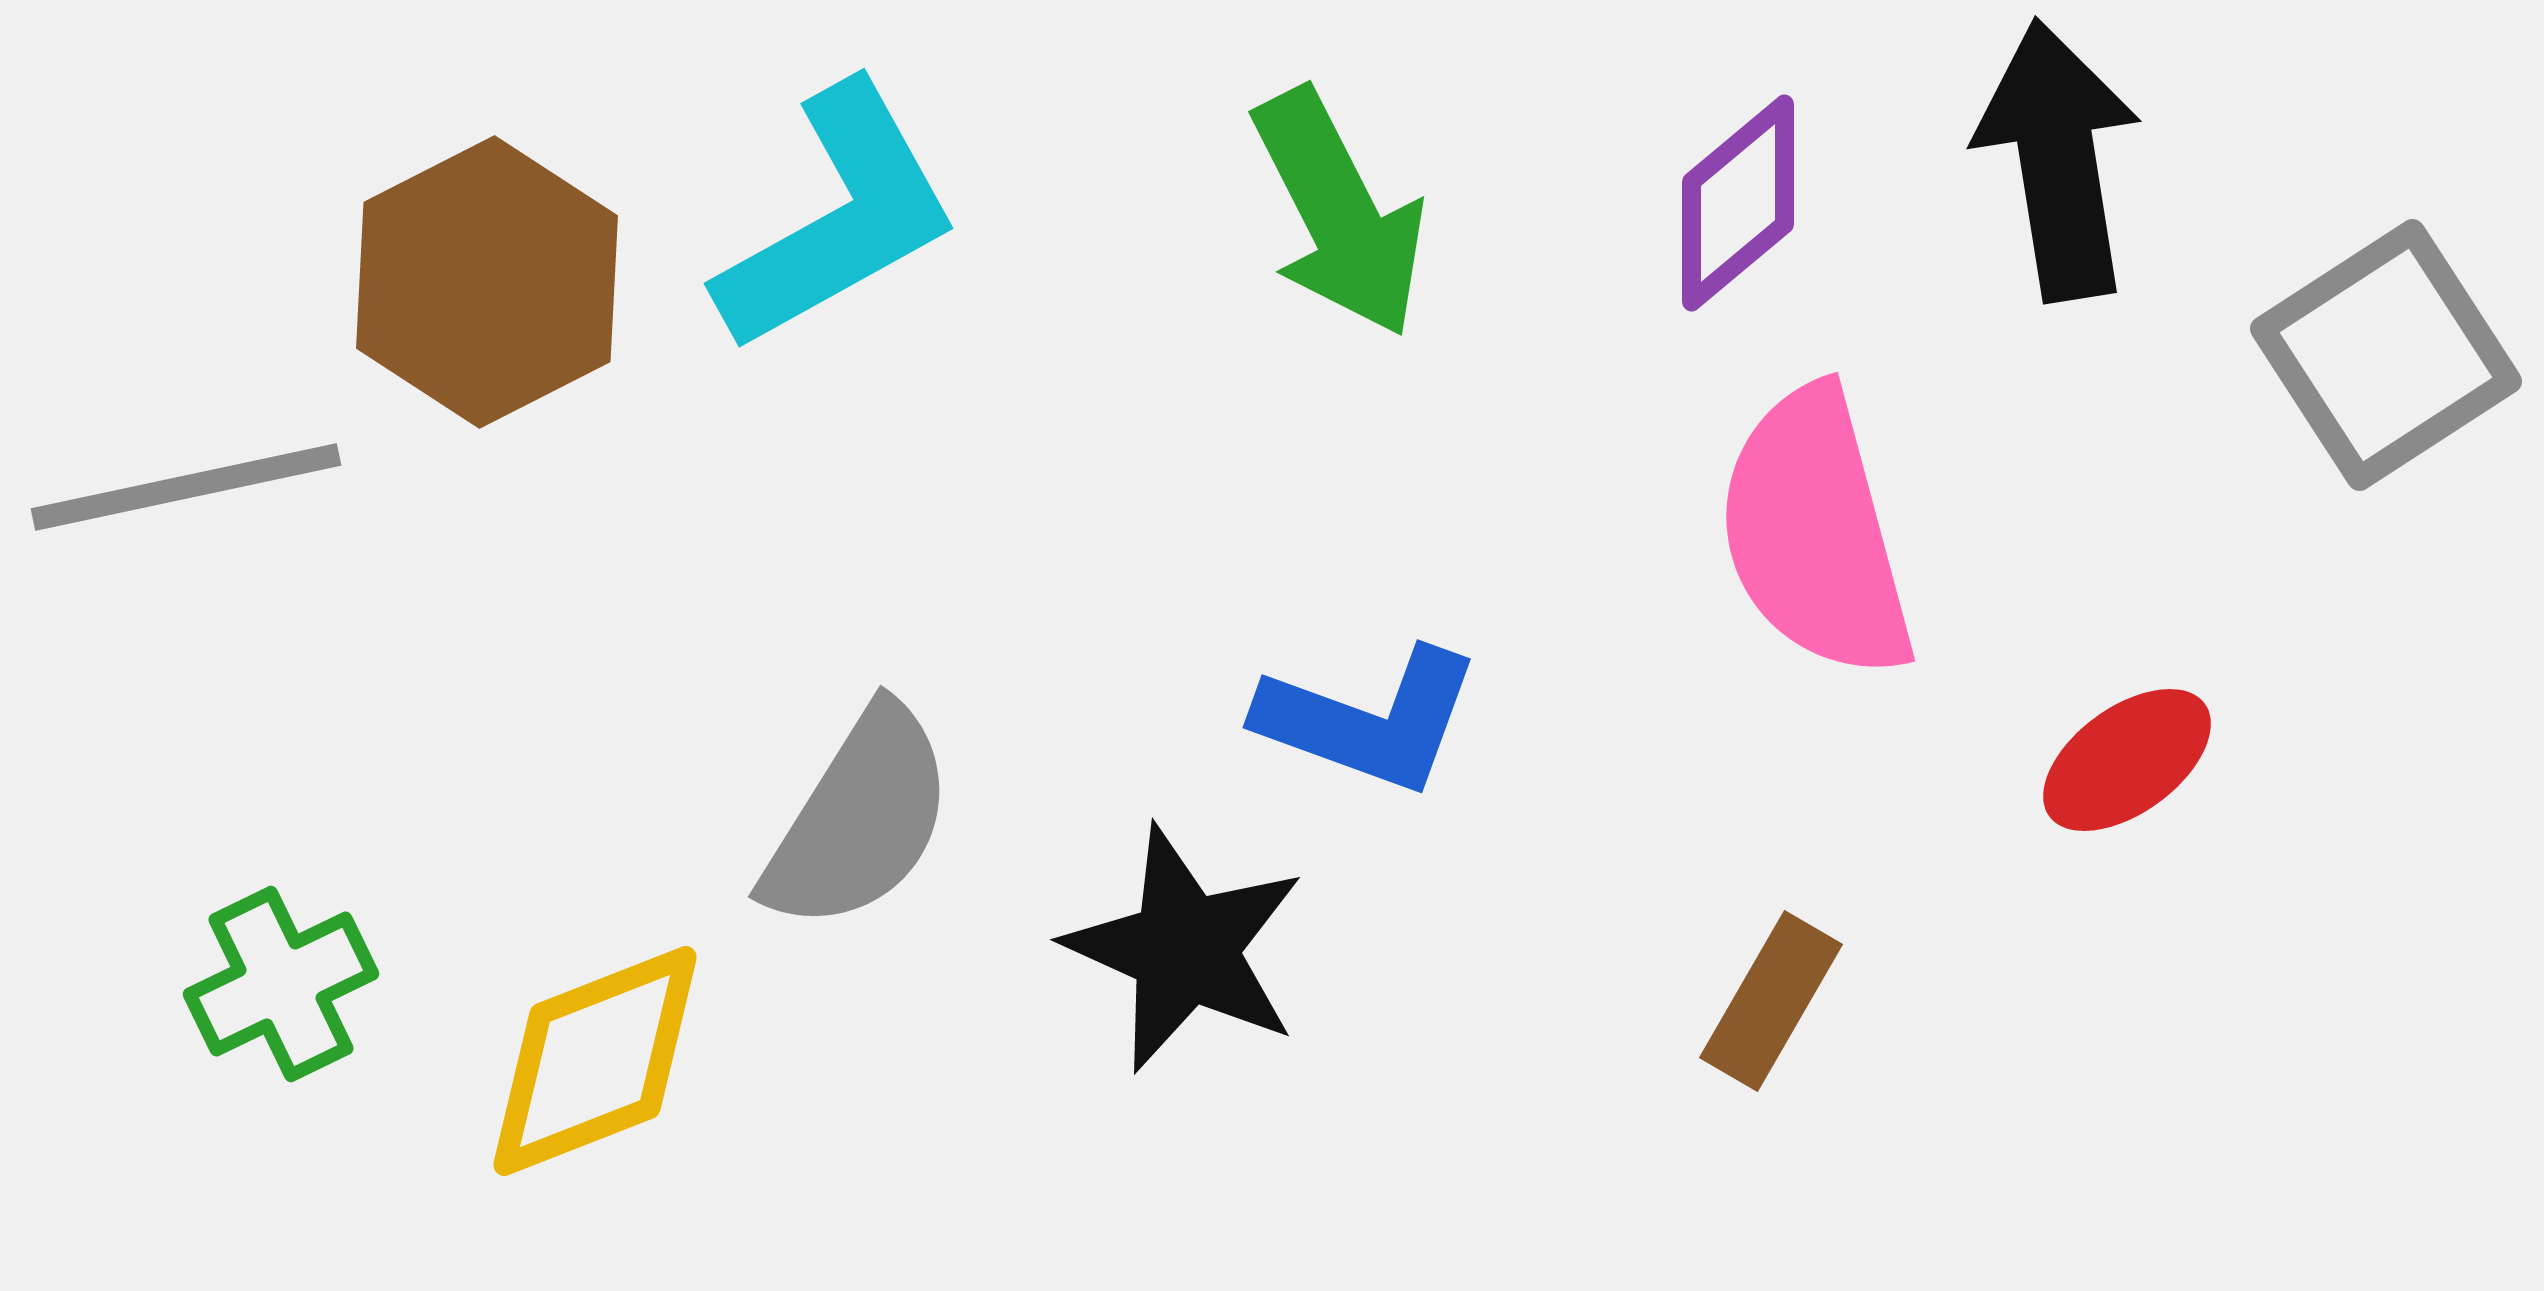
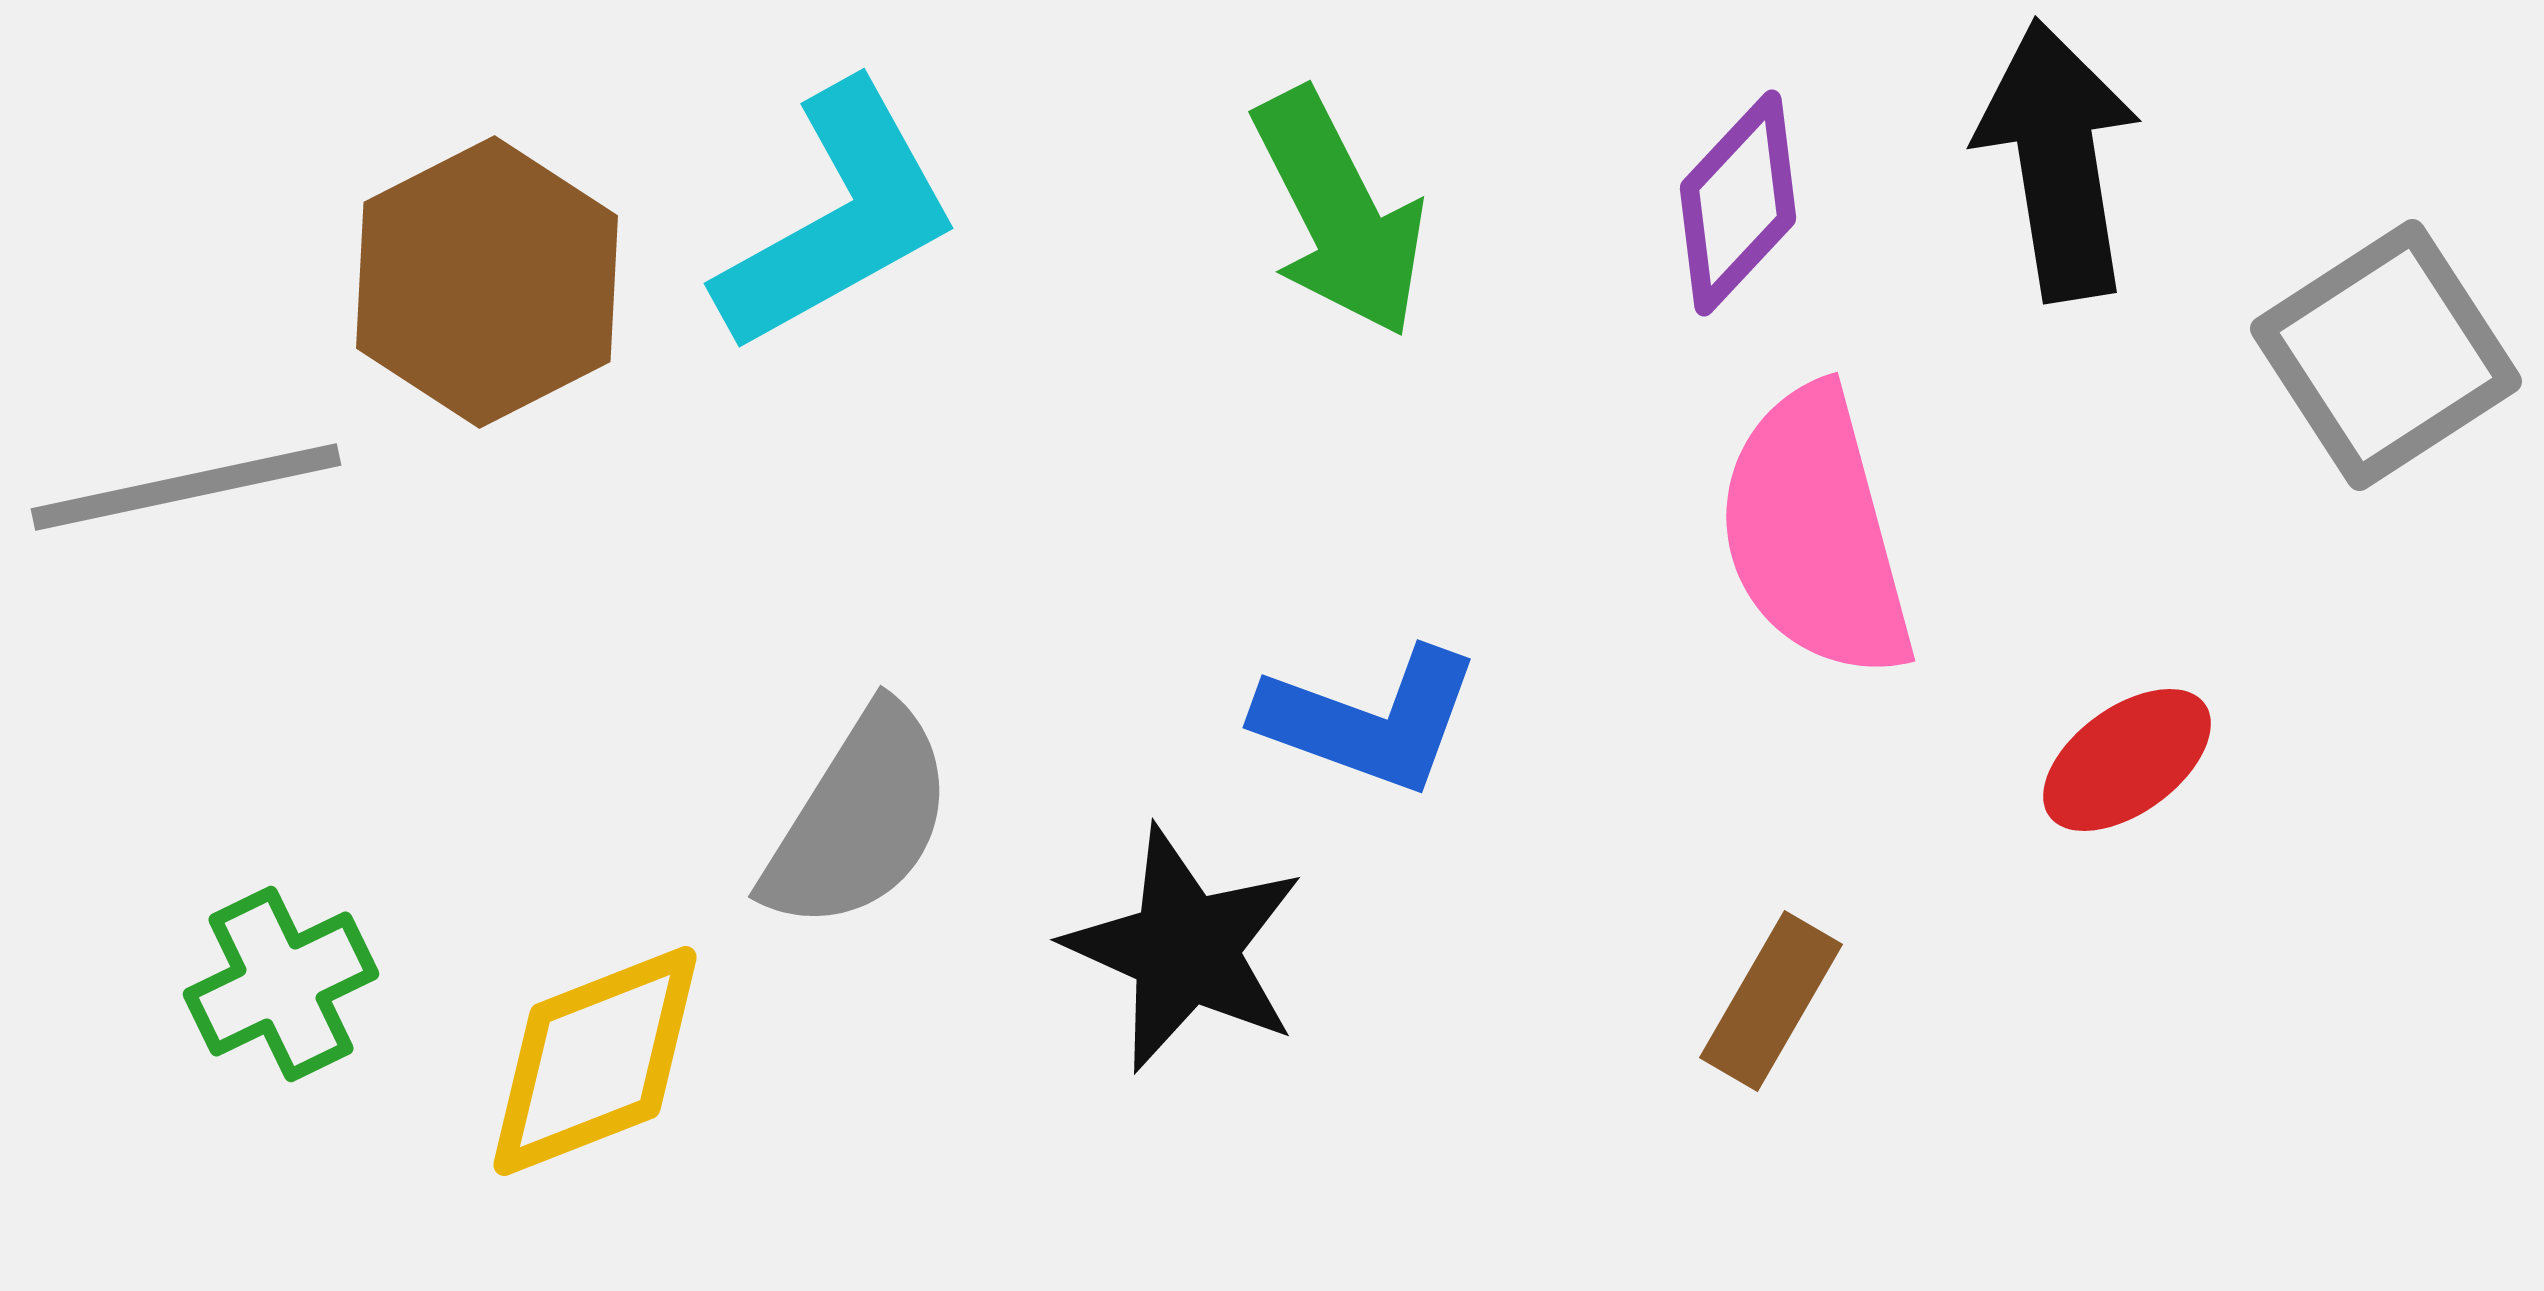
purple diamond: rotated 7 degrees counterclockwise
